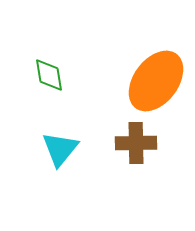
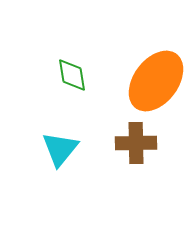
green diamond: moved 23 px right
